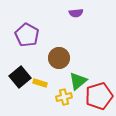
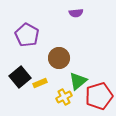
yellow rectangle: rotated 40 degrees counterclockwise
yellow cross: rotated 14 degrees counterclockwise
